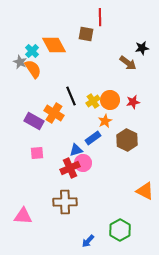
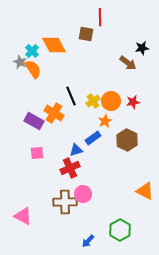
orange circle: moved 1 px right, 1 px down
pink circle: moved 31 px down
pink triangle: rotated 24 degrees clockwise
